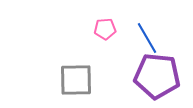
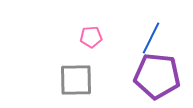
pink pentagon: moved 14 px left, 8 px down
blue line: moved 4 px right; rotated 56 degrees clockwise
